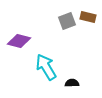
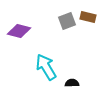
purple diamond: moved 10 px up
